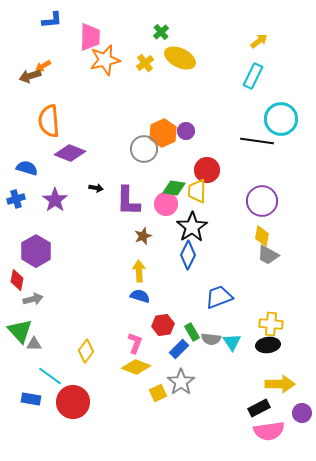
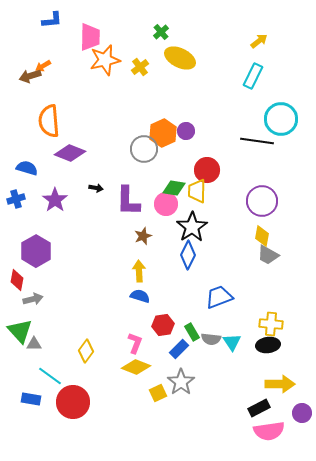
yellow cross at (145, 63): moved 5 px left, 4 px down
